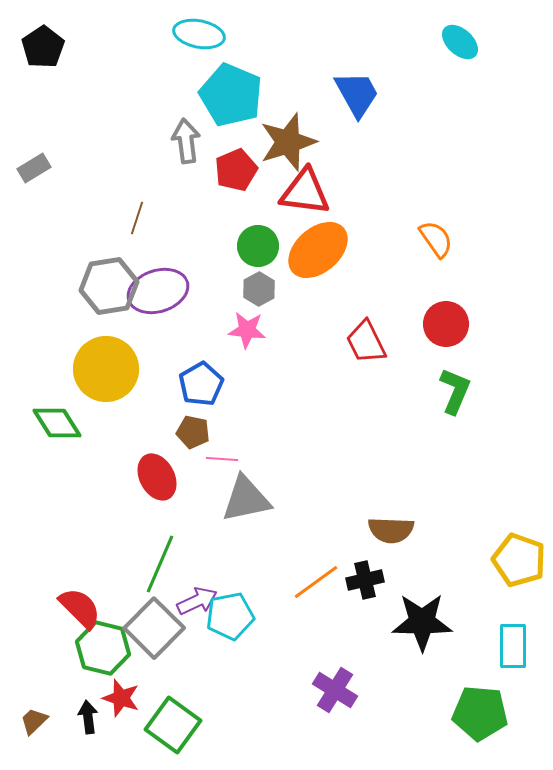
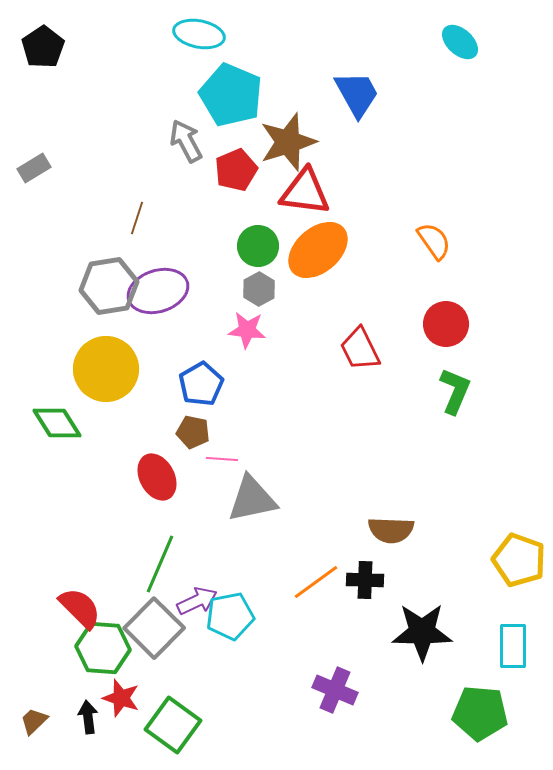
gray arrow at (186, 141): rotated 21 degrees counterclockwise
orange semicircle at (436, 239): moved 2 px left, 2 px down
red trapezoid at (366, 342): moved 6 px left, 7 px down
gray triangle at (246, 499): moved 6 px right
black cross at (365, 580): rotated 15 degrees clockwise
black star at (422, 622): moved 10 px down
green hexagon at (103, 648): rotated 10 degrees counterclockwise
purple cross at (335, 690): rotated 9 degrees counterclockwise
